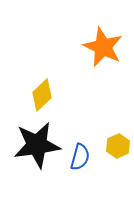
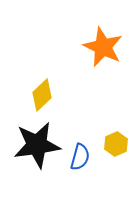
yellow hexagon: moved 2 px left, 2 px up
